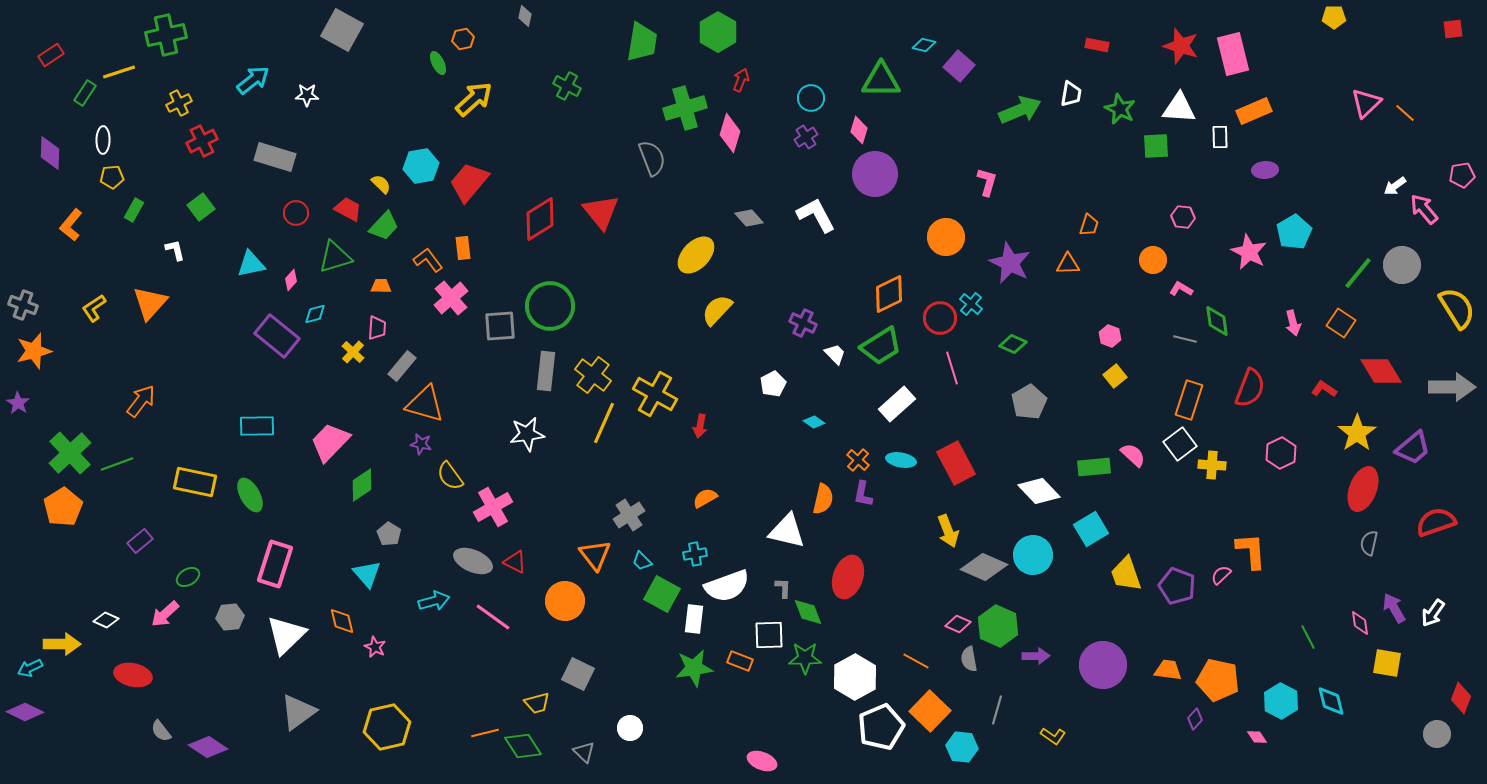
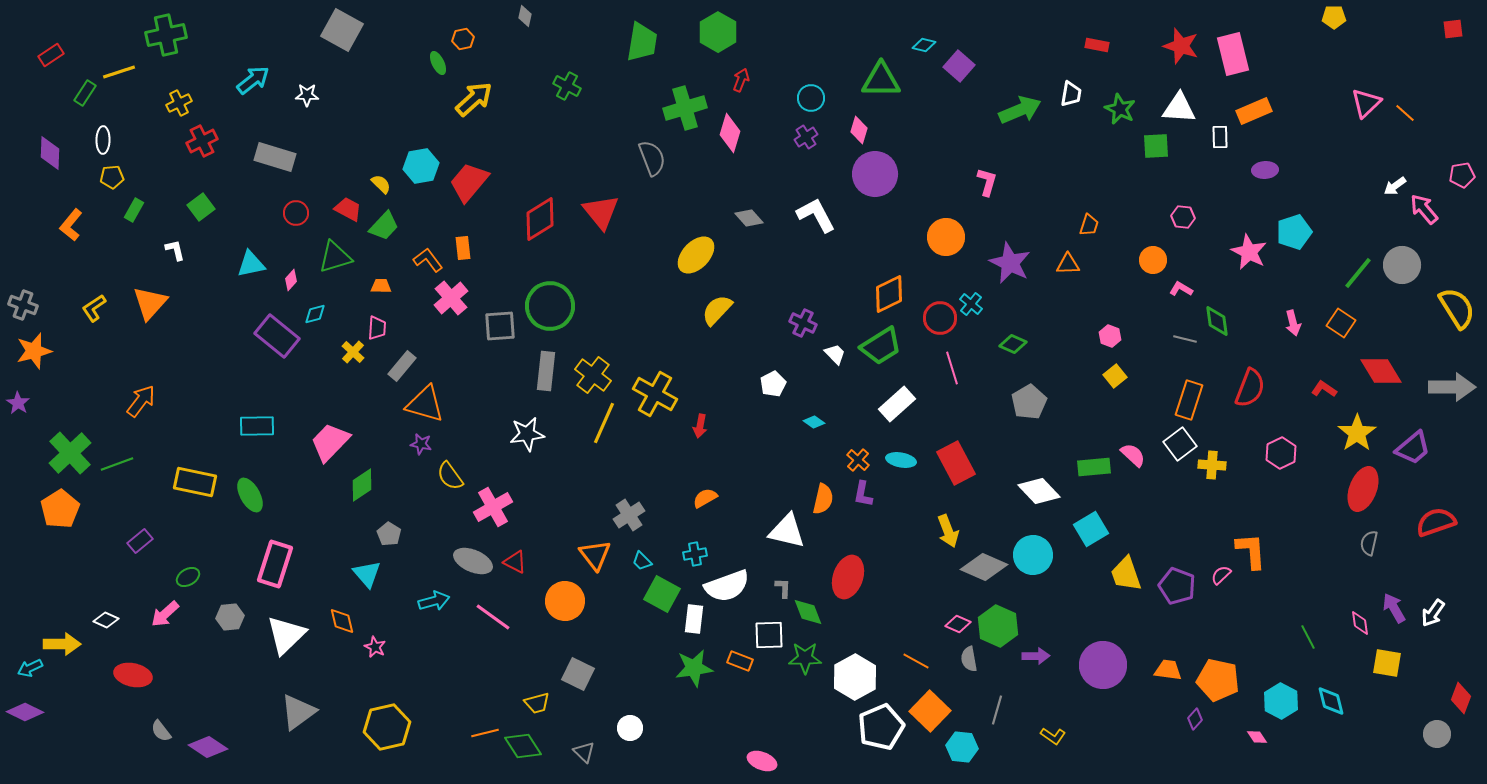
cyan pentagon at (1294, 232): rotated 12 degrees clockwise
orange pentagon at (63, 507): moved 3 px left, 2 px down
